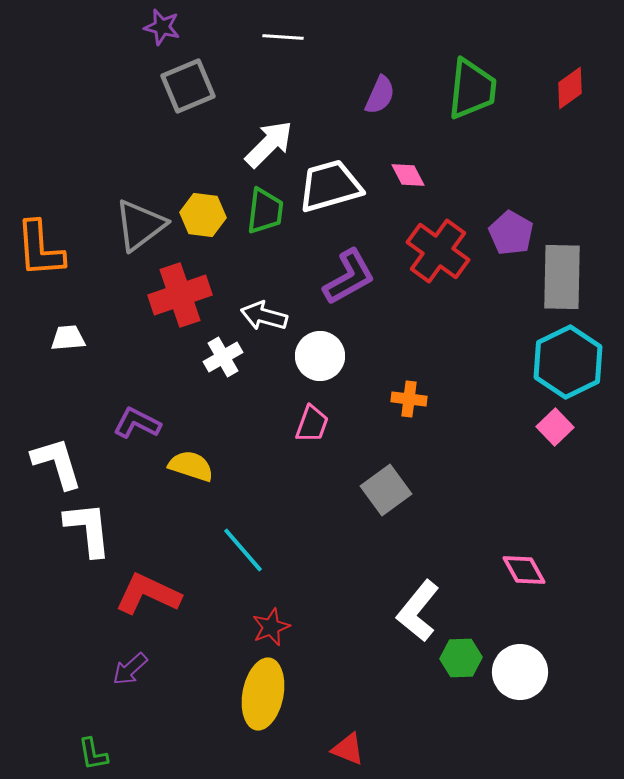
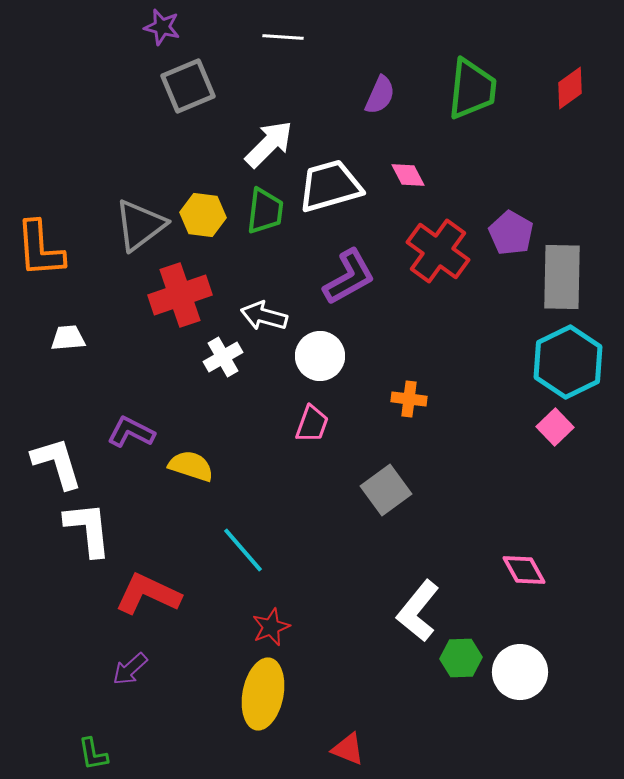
purple L-shape at (137, 423): moved 6 px left, 9 px down
